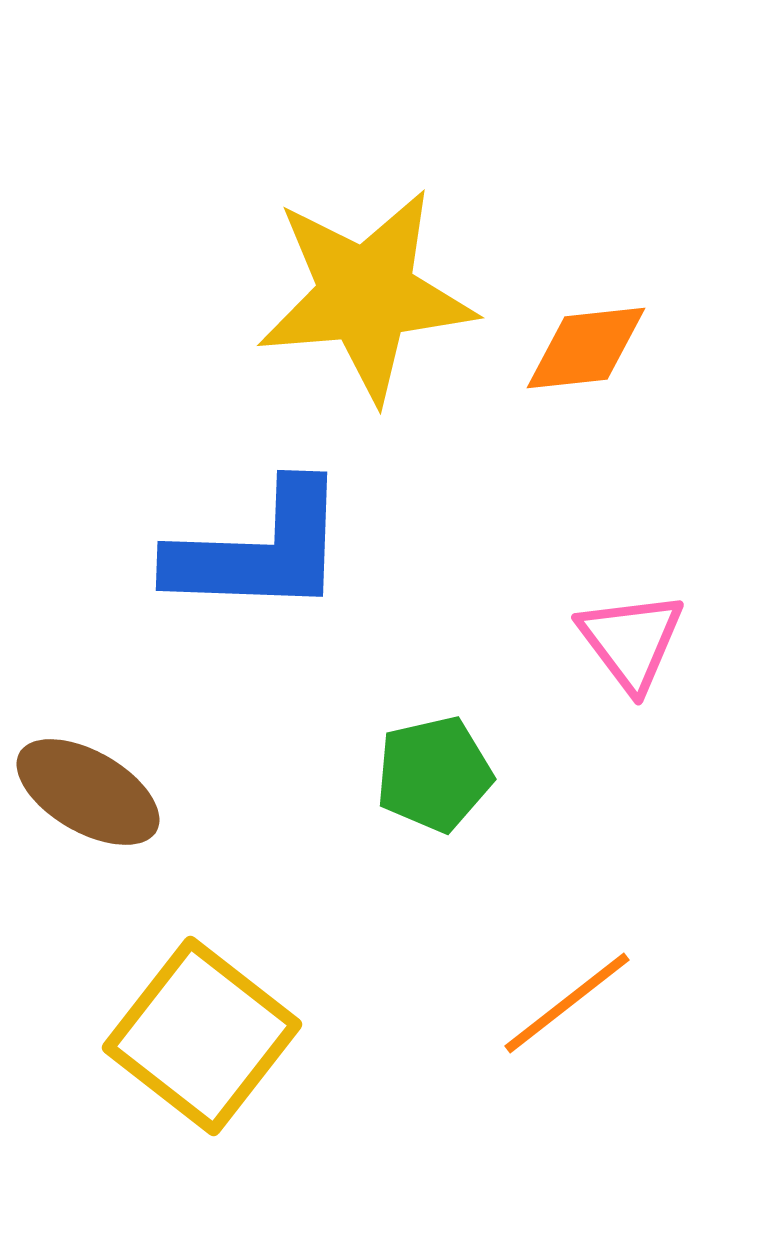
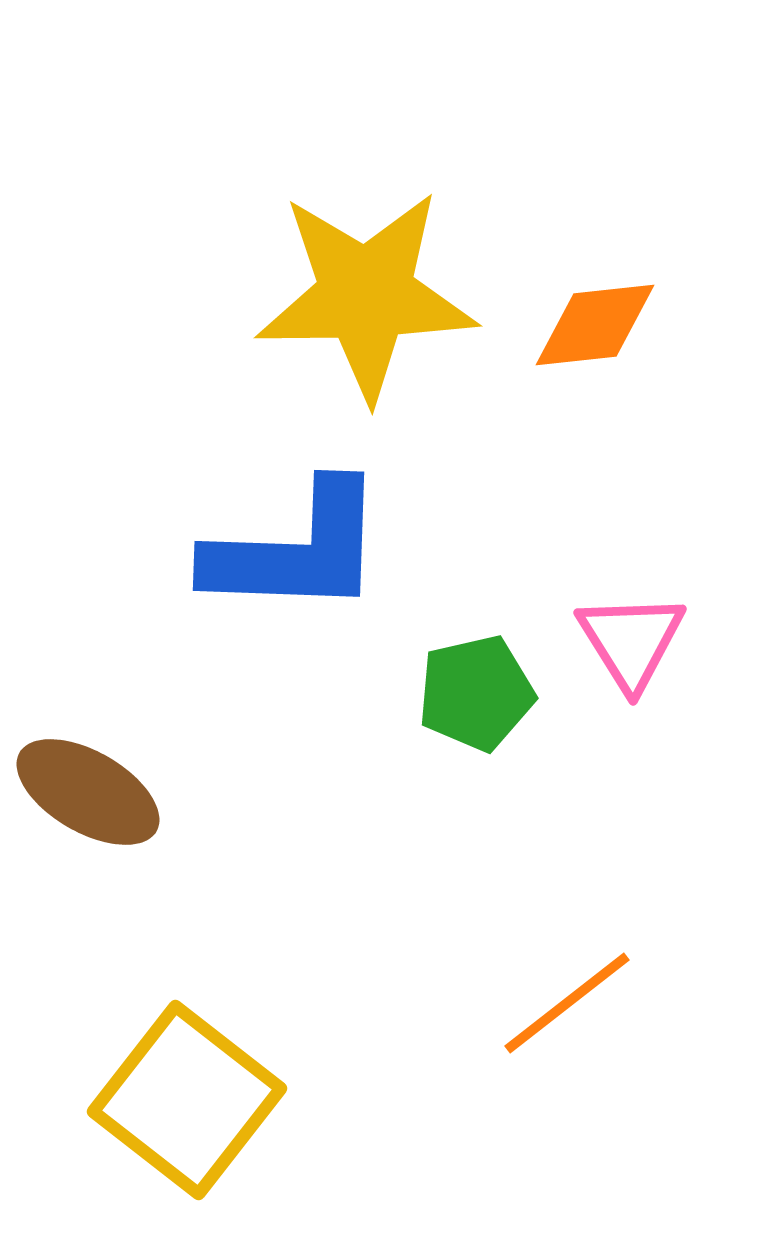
yellow star: rotated 4 degrees clockwise
orange diamond: moved 9 px right, 23 px up
blue L-shape: moved 37 px right
pink triangle: rotated 5 degrees clockwise
green pentagon: moved 42 px right, 81 px up
yellow square: moved 15 px left, 64 px down
